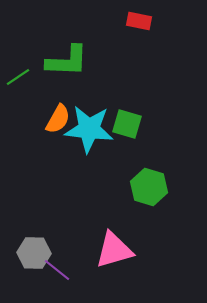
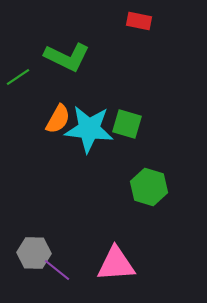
green L-shape: moved 4 px up; rotated 24 degrees clockwise
pink triangle: moved 2 px right, 14 px down; rotated 12 degrees clockwise
